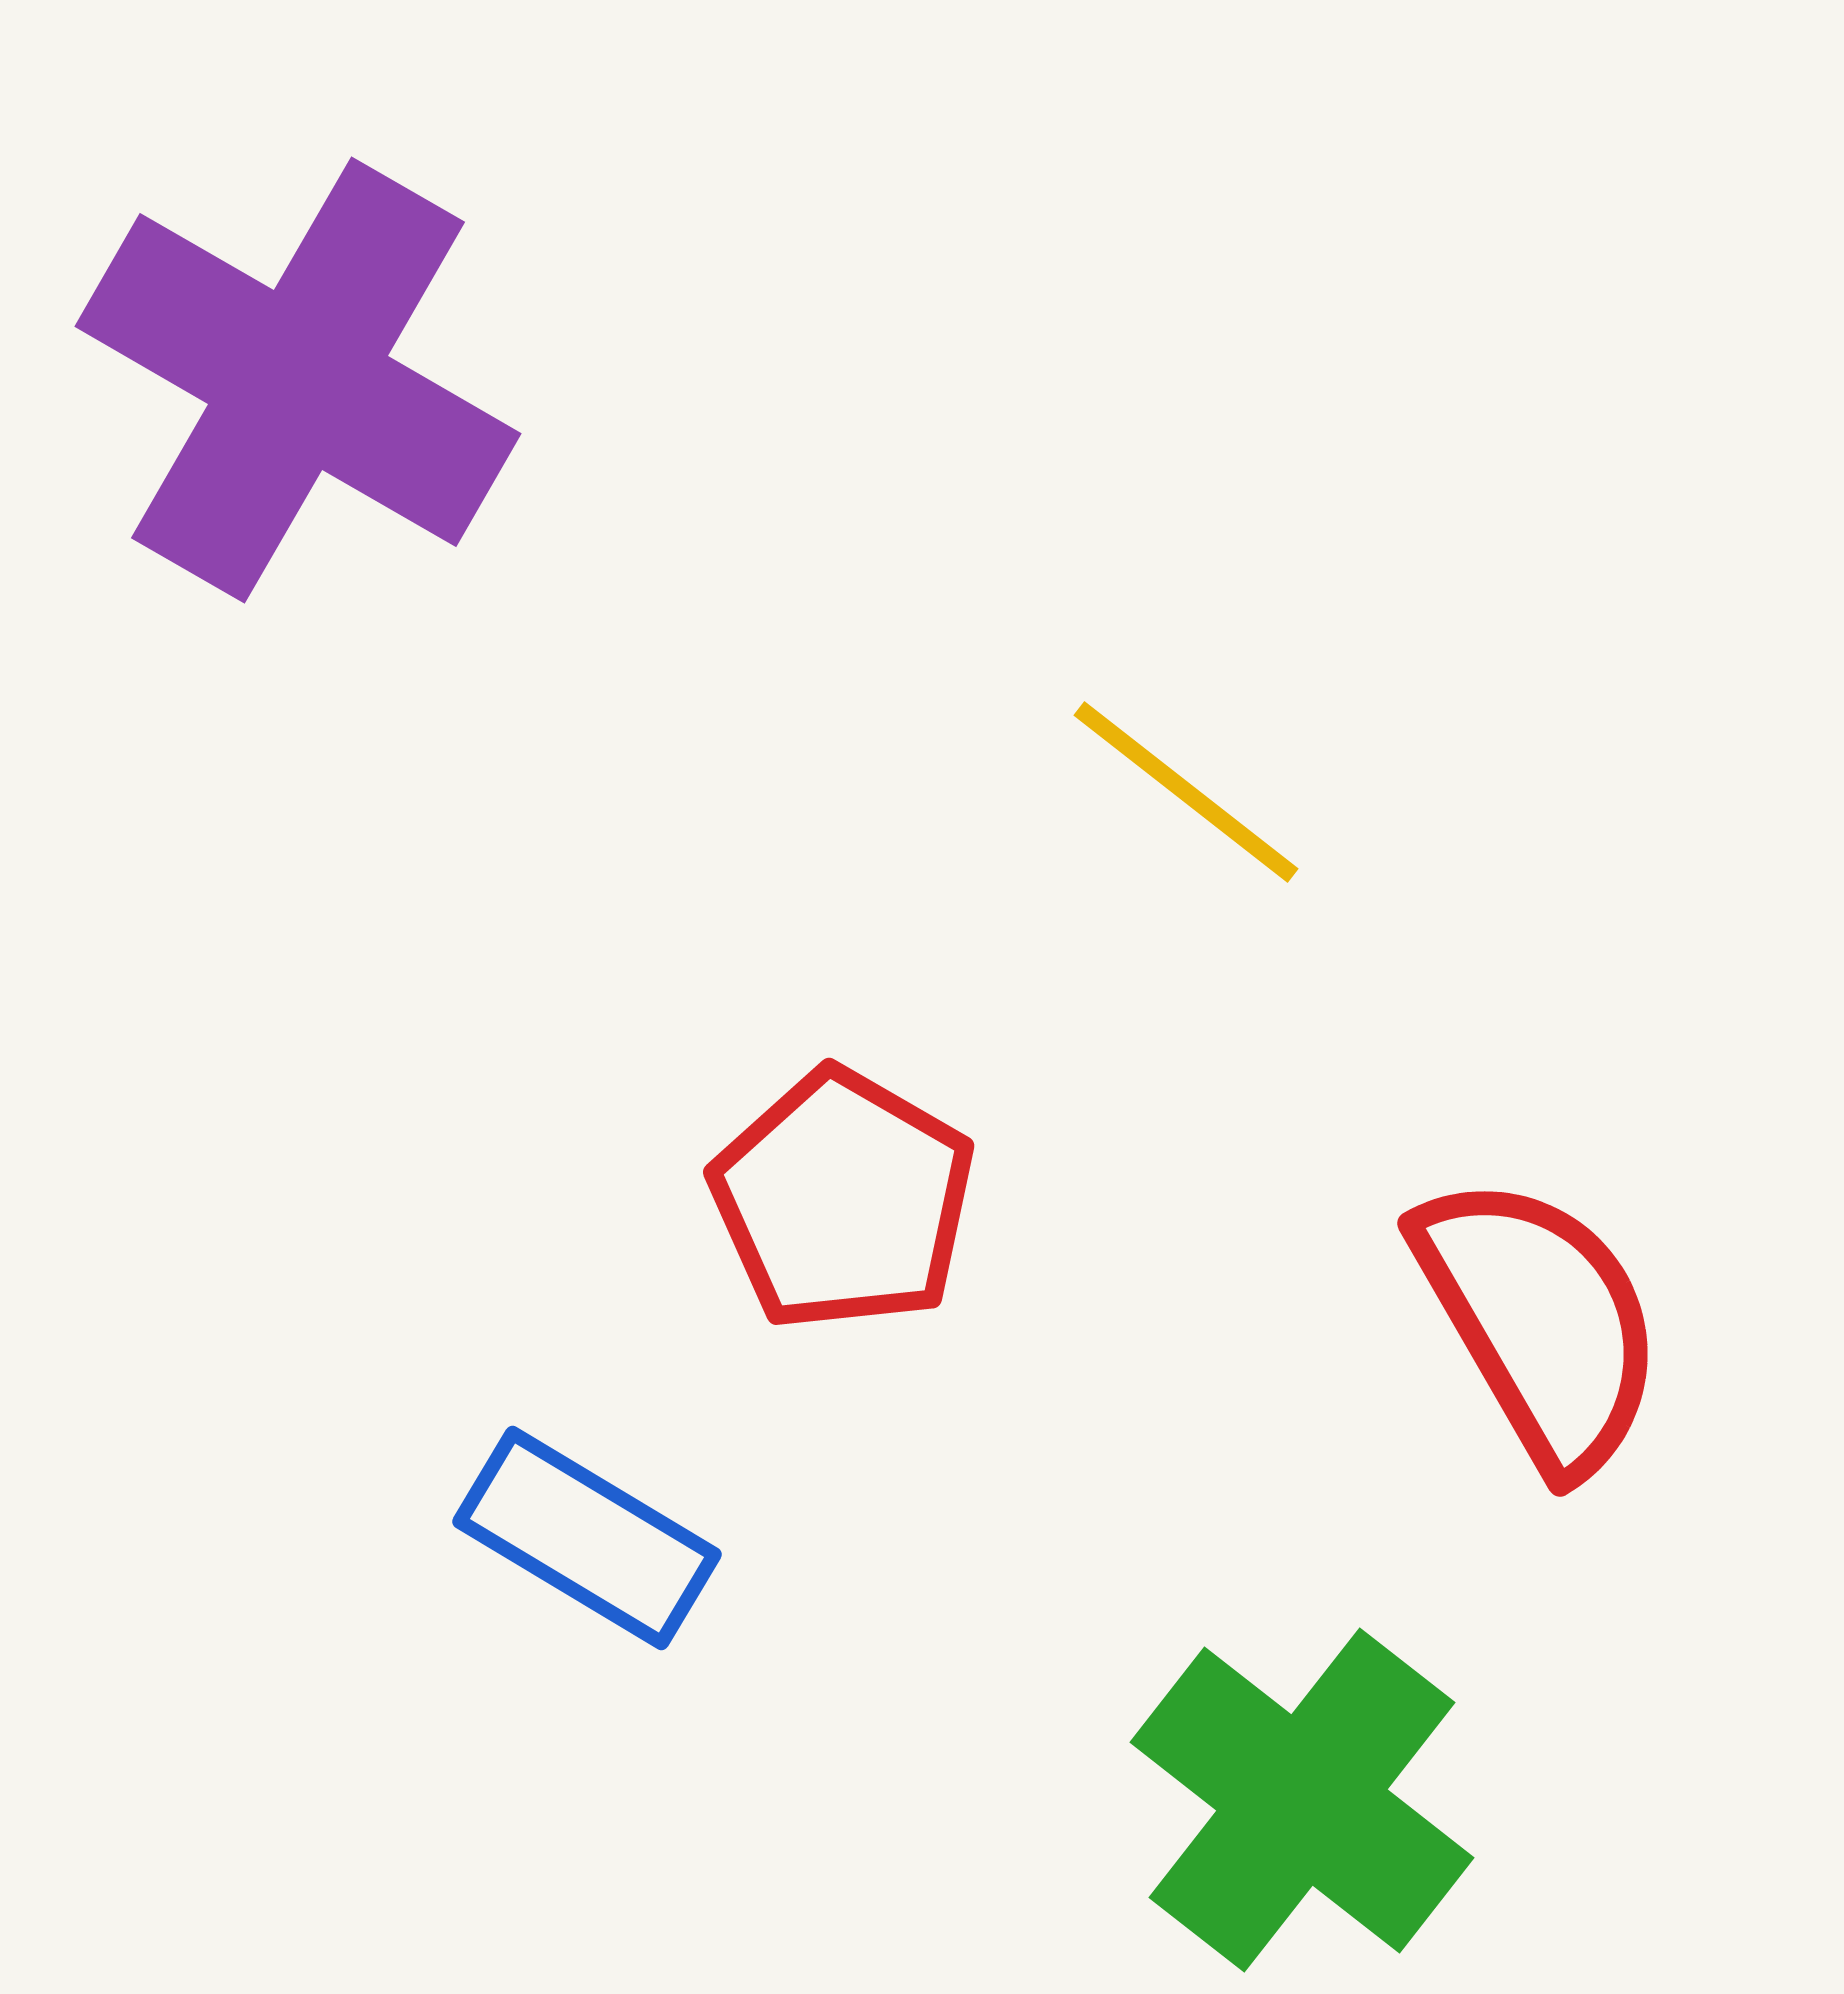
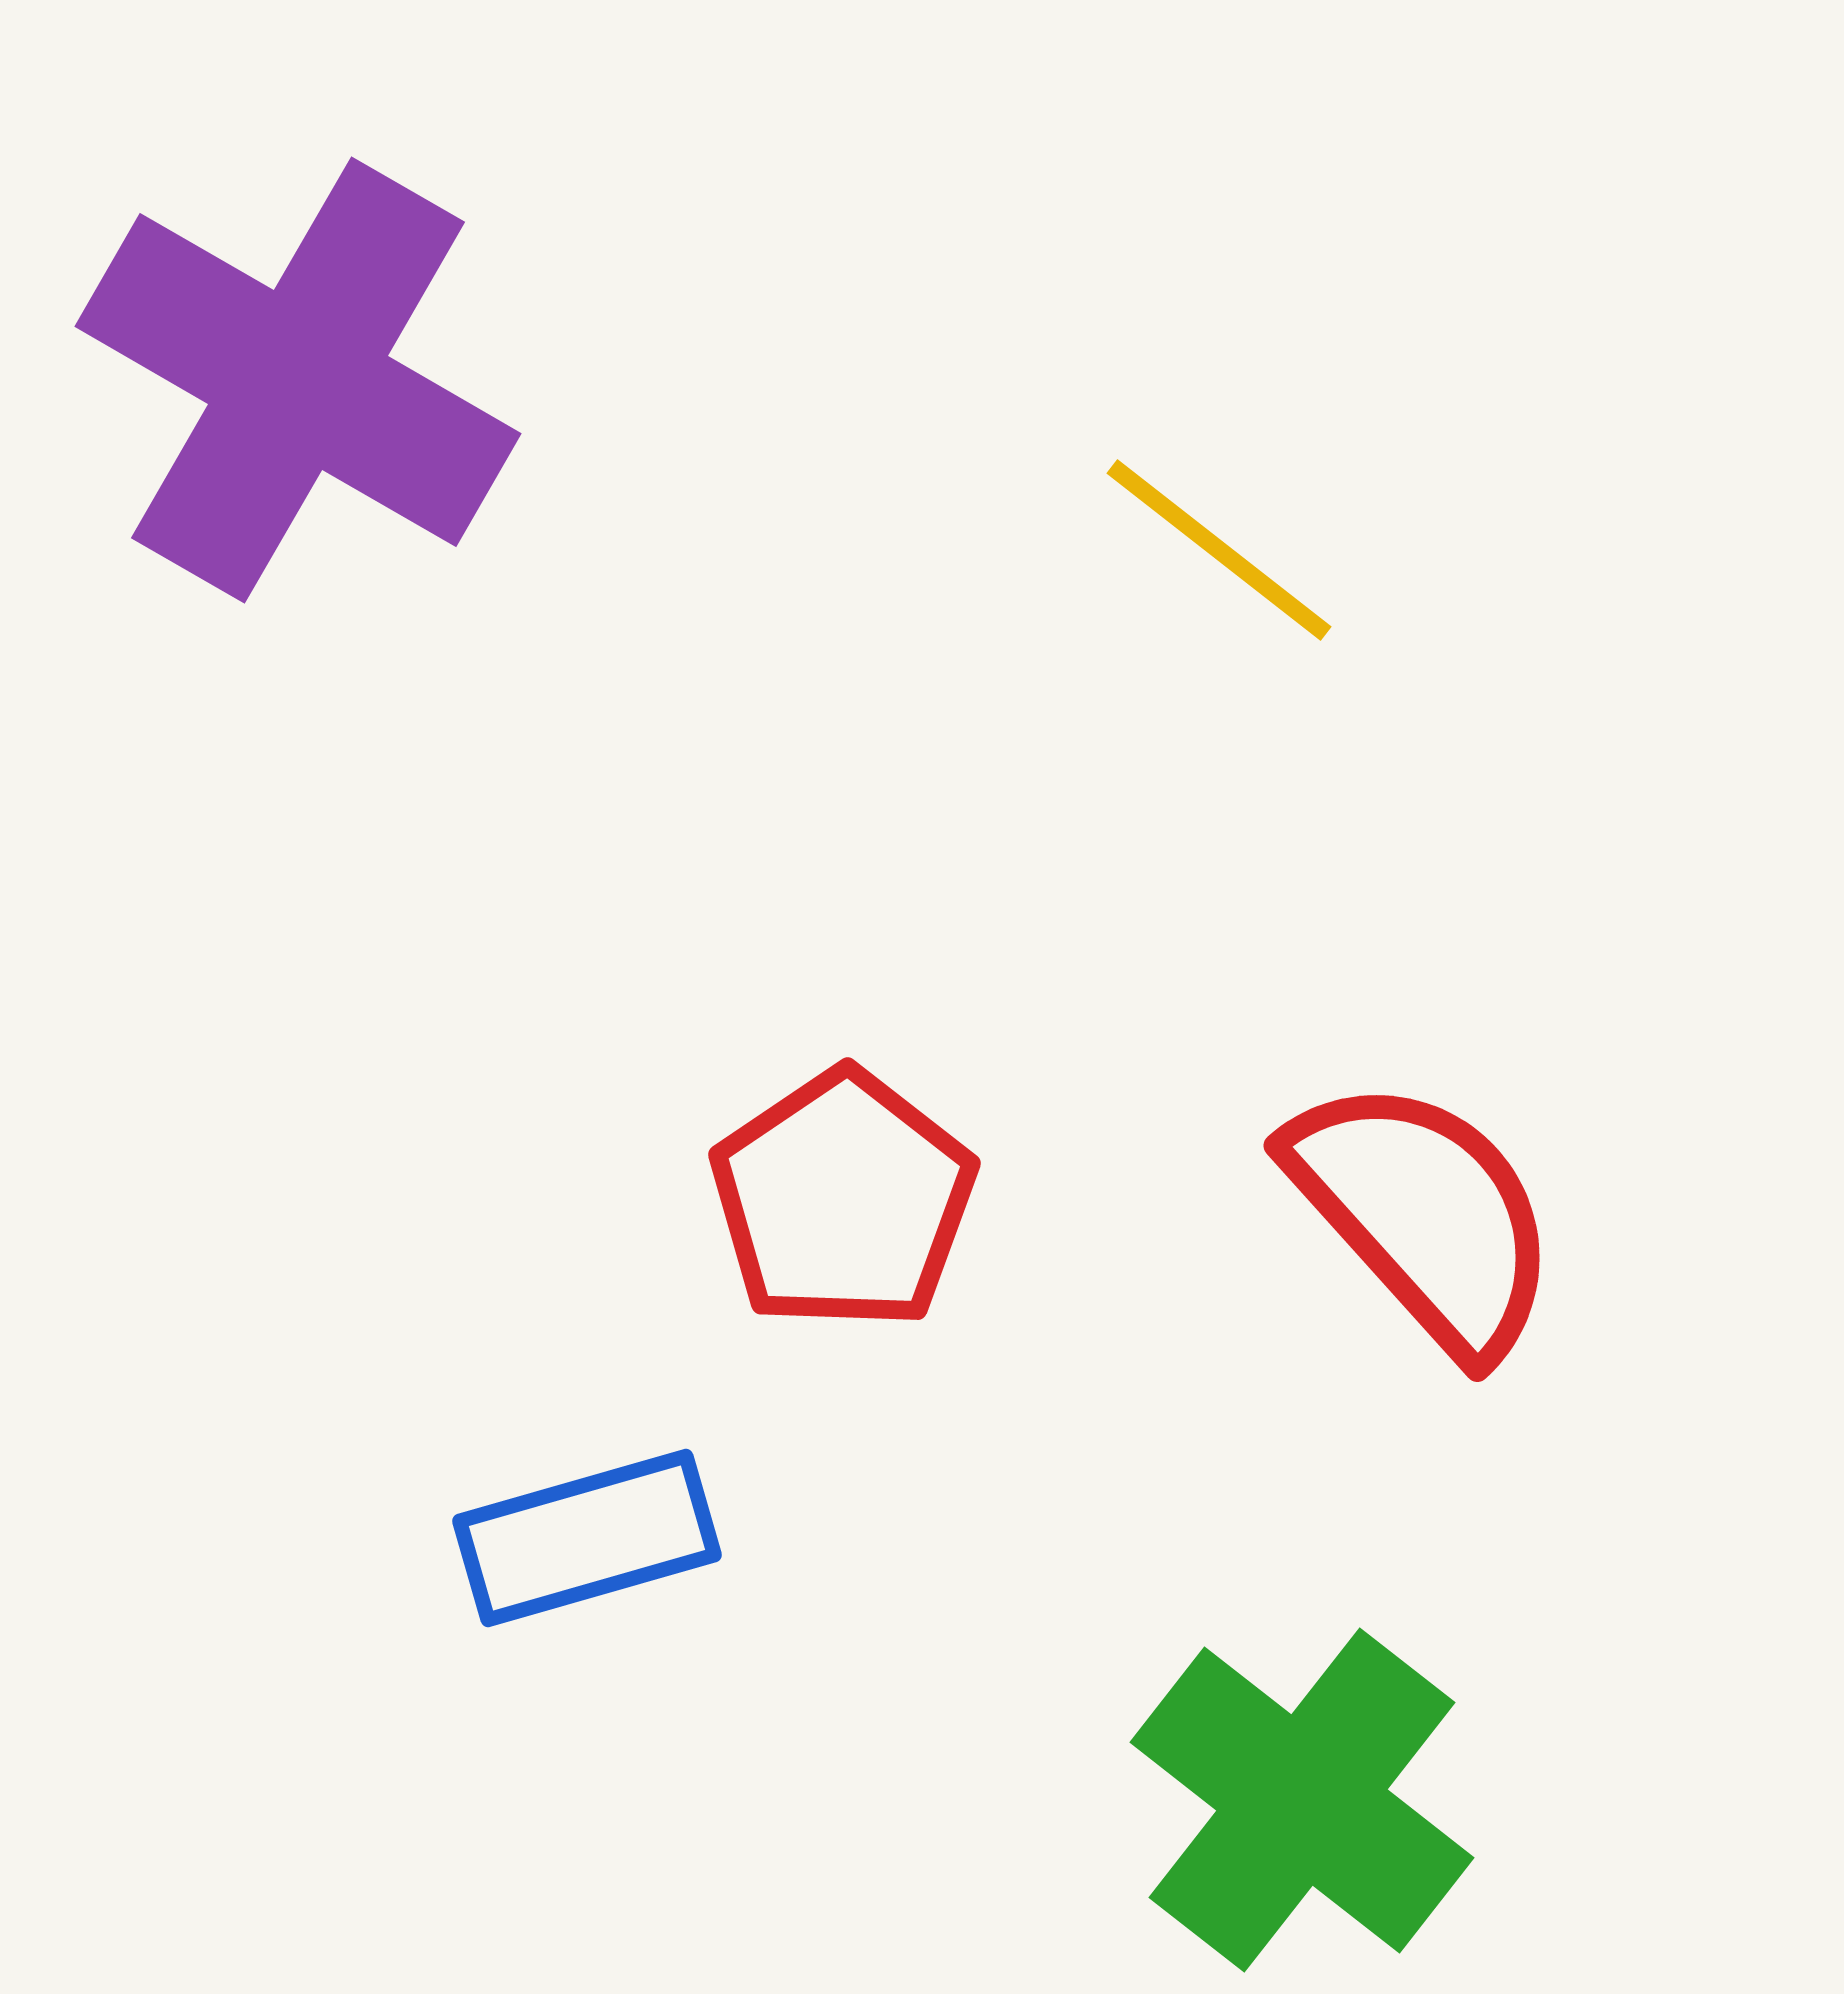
yellow line: moved 33 px right, 242 px up
red pentagon: rotated 8 degrees clockwise
red semicircle: moved 116 px left, 107 px up; rotated 12 degrees counterclockwise
blue rectangle: rotated 47 degrees counterclockwise
